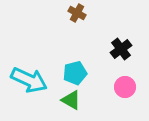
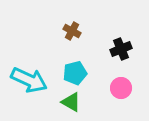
brown cross: moved 5 px left, 18 px down
black cross: rotated 15 degrees clockwise
pink circle: moved 4 px left, 1 px down
green triangle: moved 2 px down
